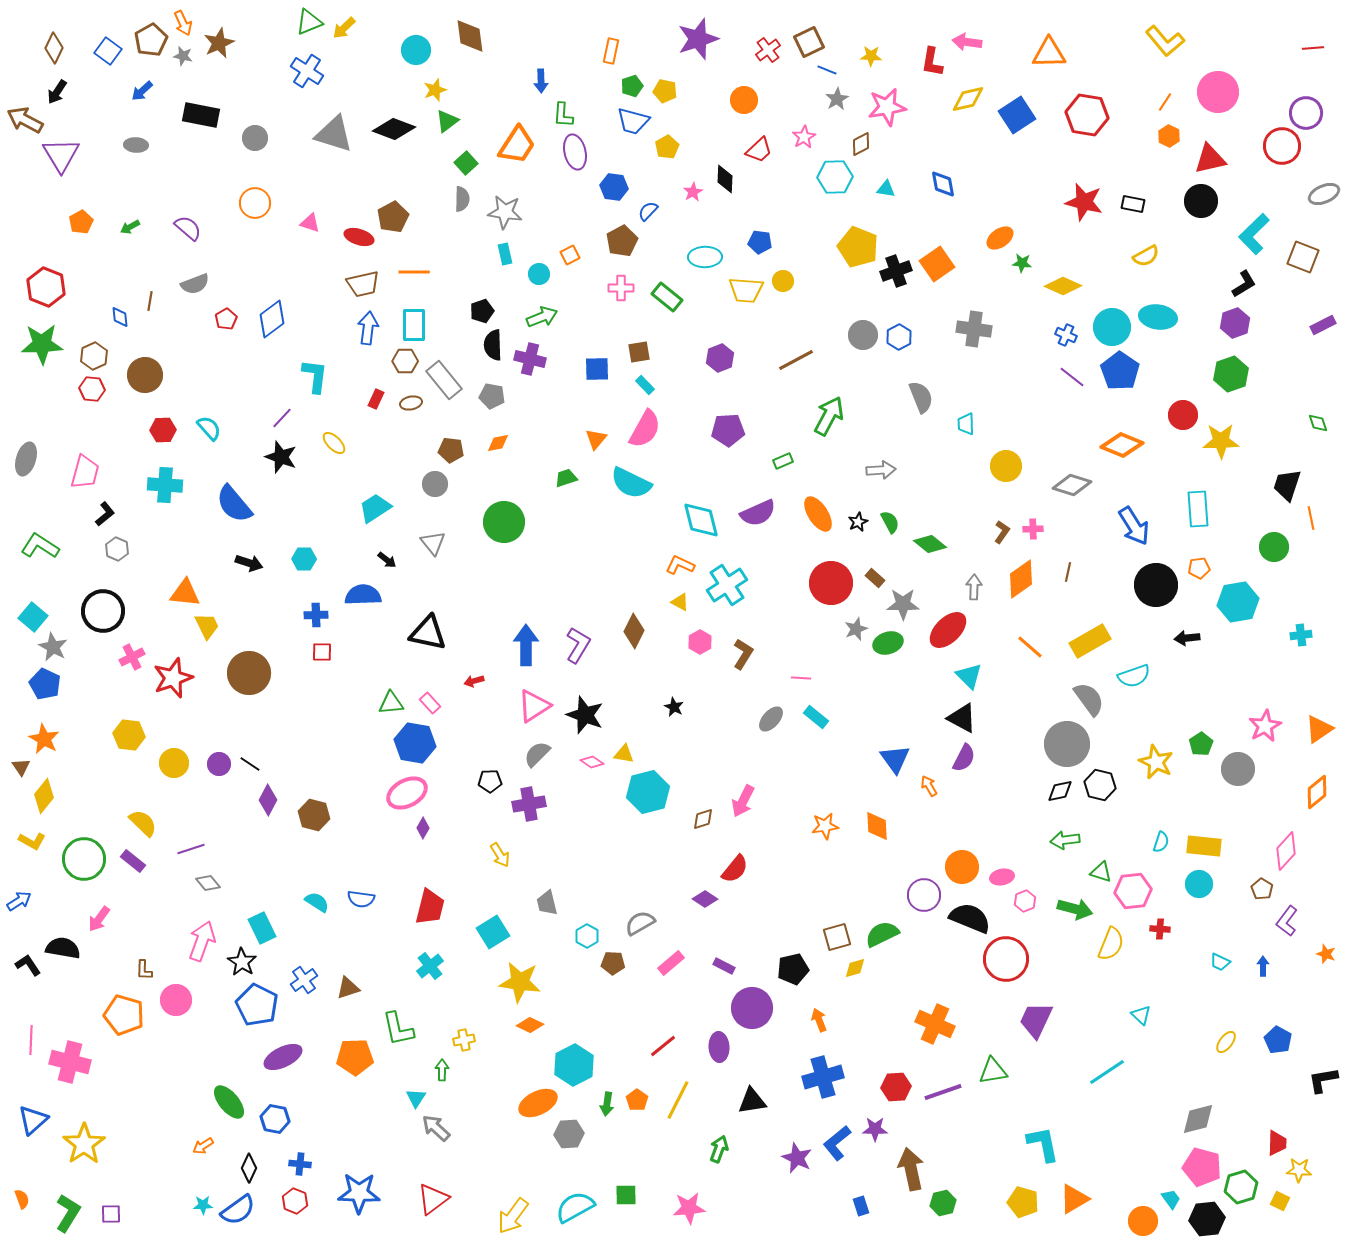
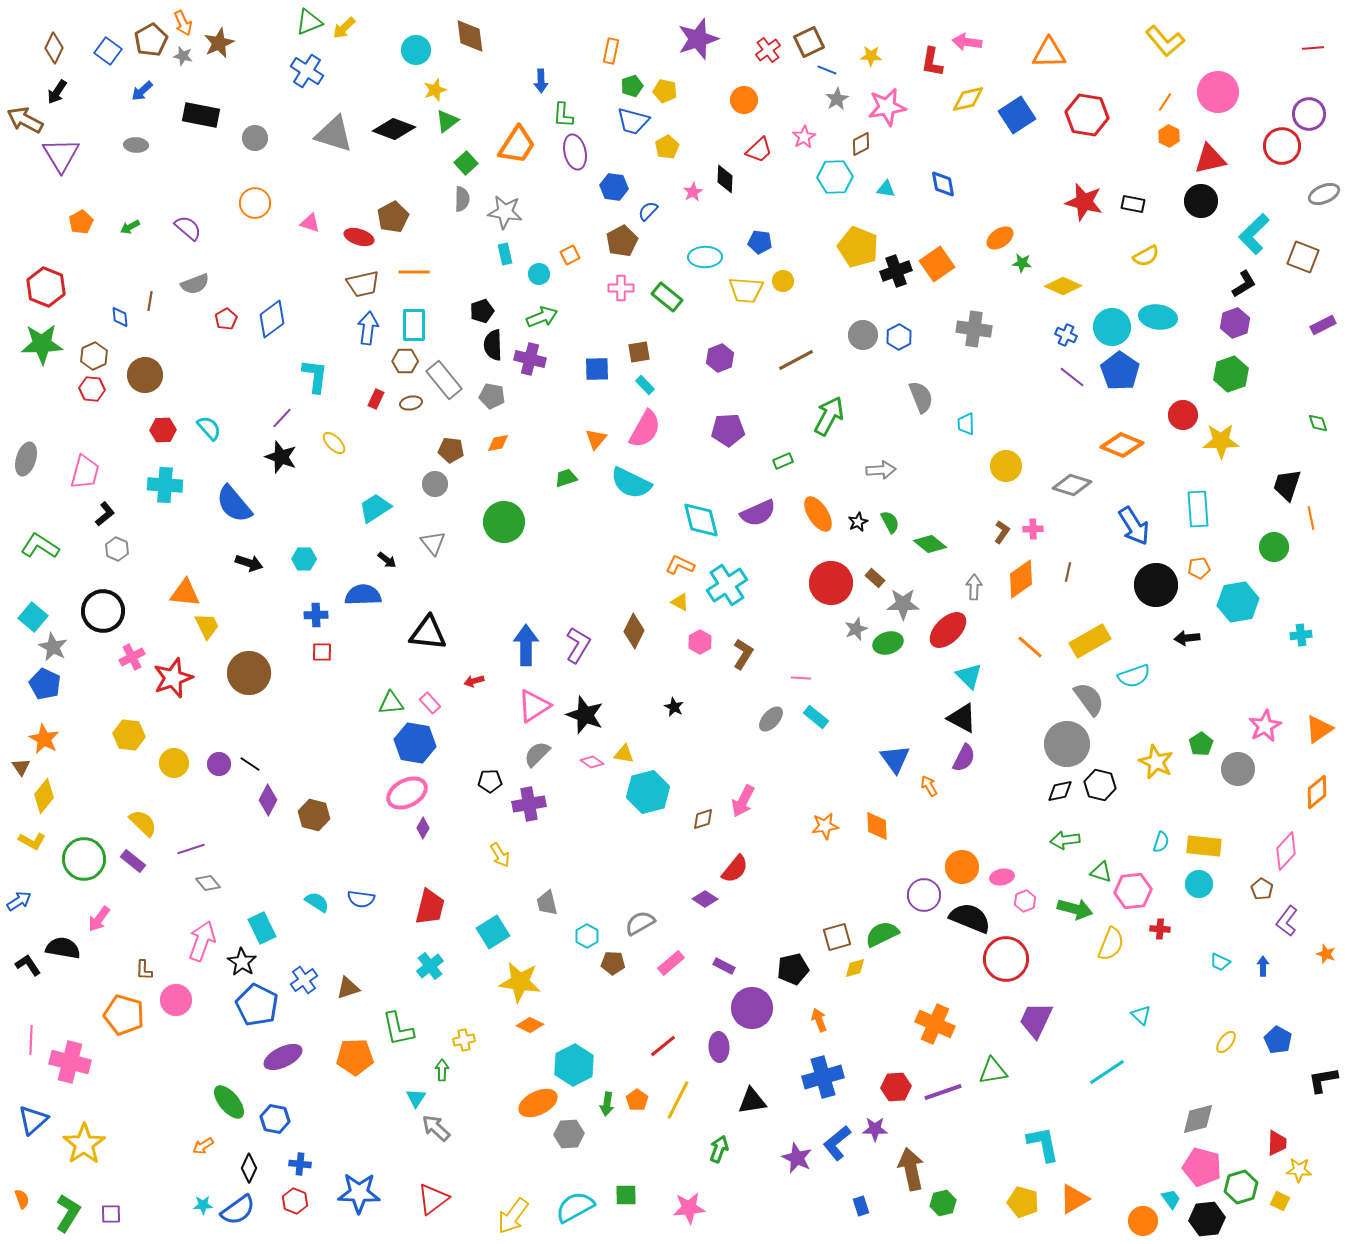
purple circle at (1306, 113): moved 3 px right, 1 px down
black triangle at (428, 633): rotated 6 degrees counterclockwise
